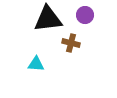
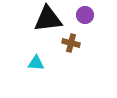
cyan triangle: moved 1 px up
